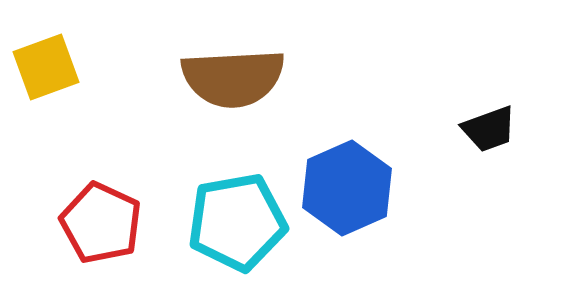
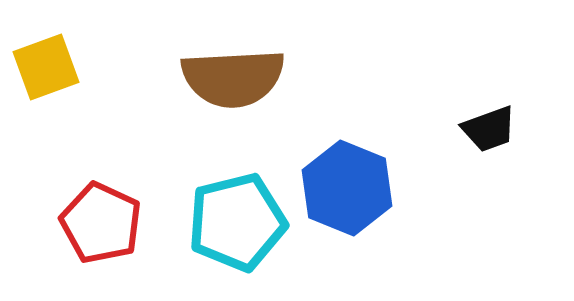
blue hexagon: rotated 14 degrees counterclockwise
cyan pentagon: rotated 4 degrees counterclockwise
